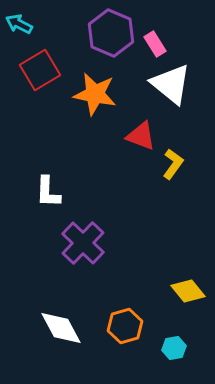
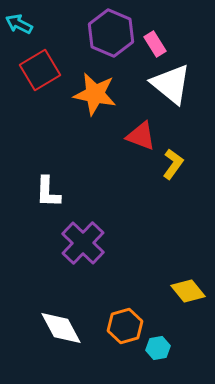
cyan hexagon: moved 16 px left
